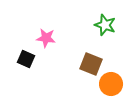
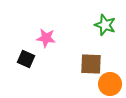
brown square: rotated 20 degrees counterclockwise
orange circle: moved 1 px left
